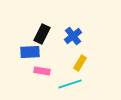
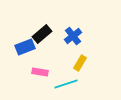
black rectangle: rotated 24 degrees clockwise
blue rectangle: moved 5 px left, 5 px up; rotated 18 degrees counterclockwise
pink rectangle: moved 2 px left, 1 px down
cyan line: moved 4 px left
